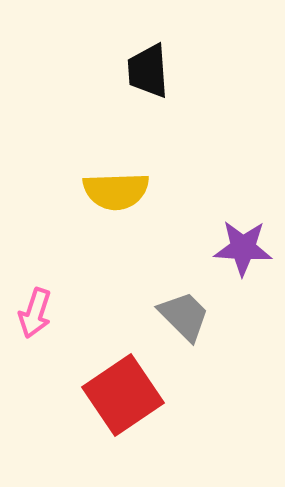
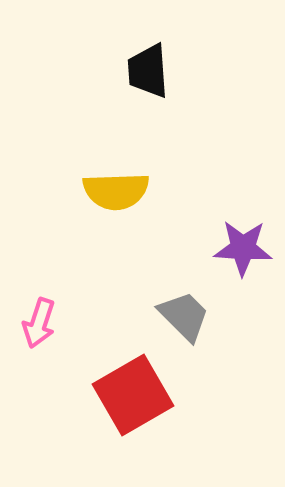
pink arrow: moved 4 px right, 10 px down
red square: moved 10 px right; rotated 4 degrees clockwise
